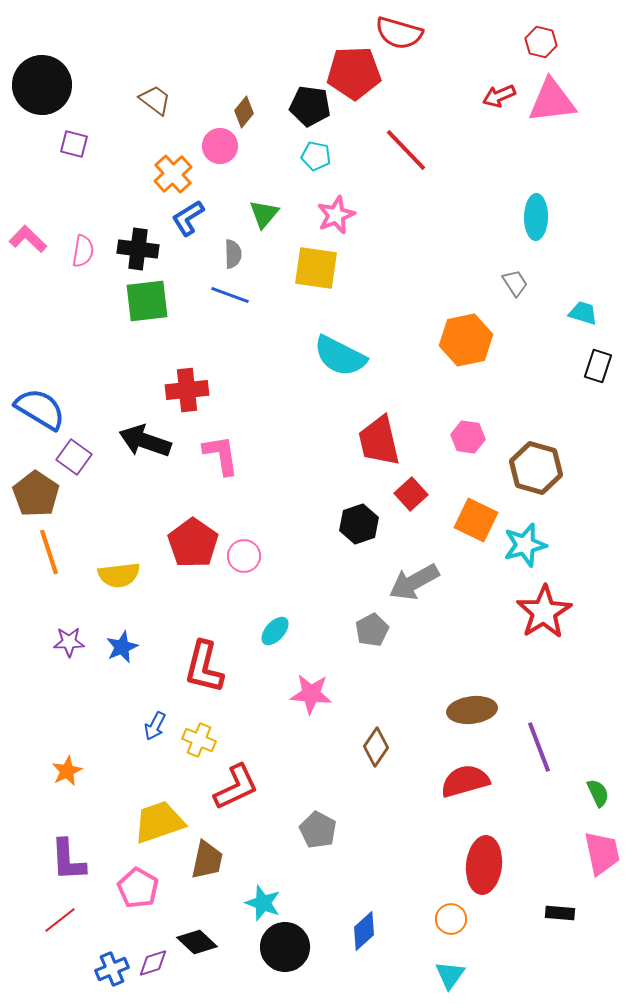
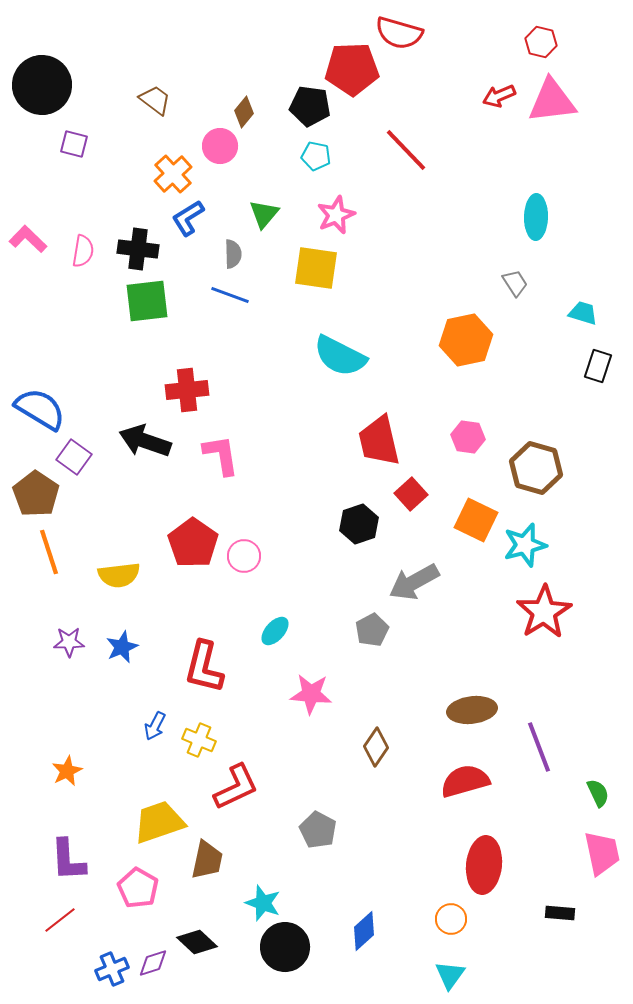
red pentagon at (354, 73): moved 2 px left, 4 px up
